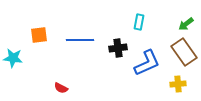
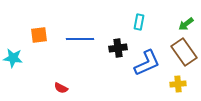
blue line: moved 1 px up
